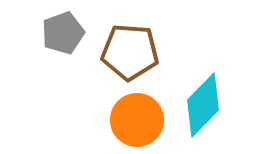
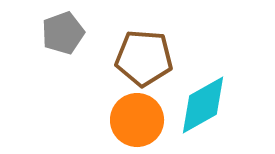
brown pentagon: moved 14 px right, 6 px down
cyan diamond: rotated 16 degrees clockwise
